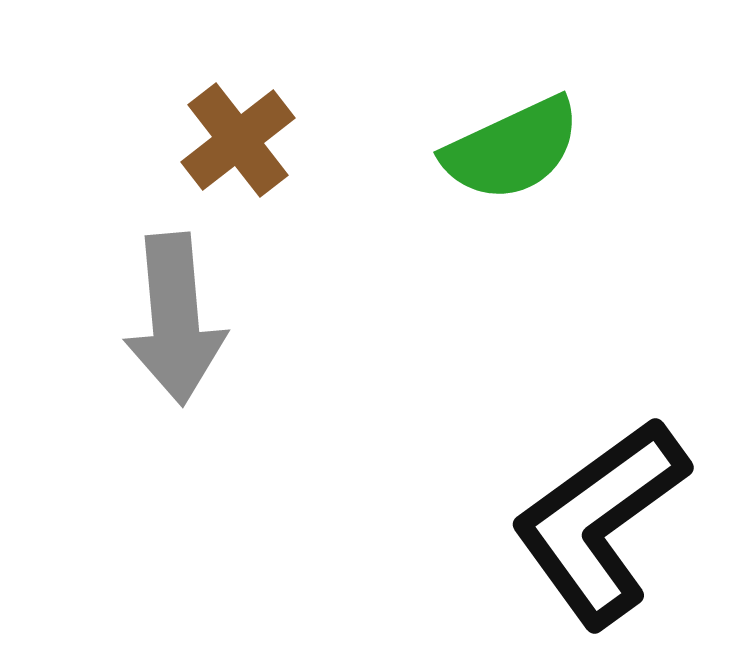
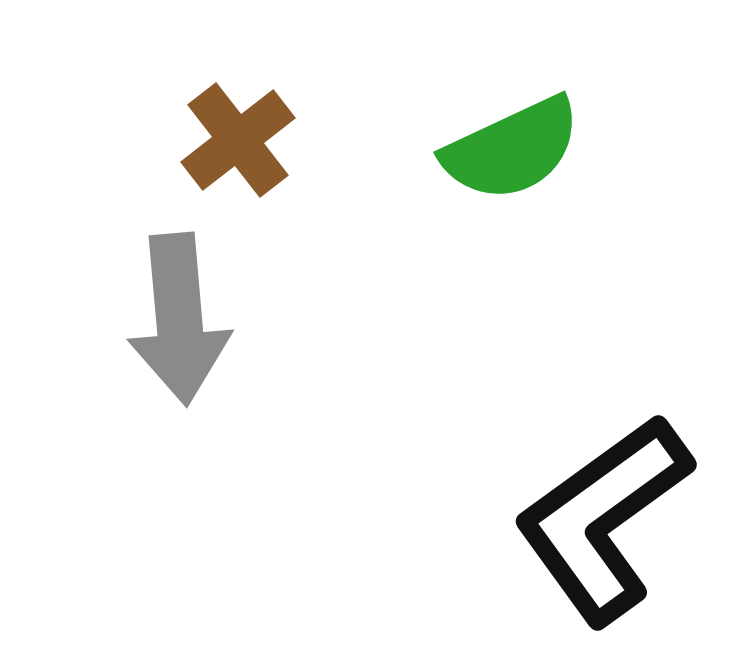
gray arrow: moved 4 px right
black L-shape: moved 3 px right, 3 px up
